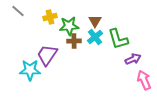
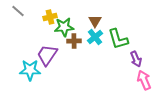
green star: moved 5 px left, 1 px down
purple arrow: moved 3 px right; rotated 91 degrees clockwise
